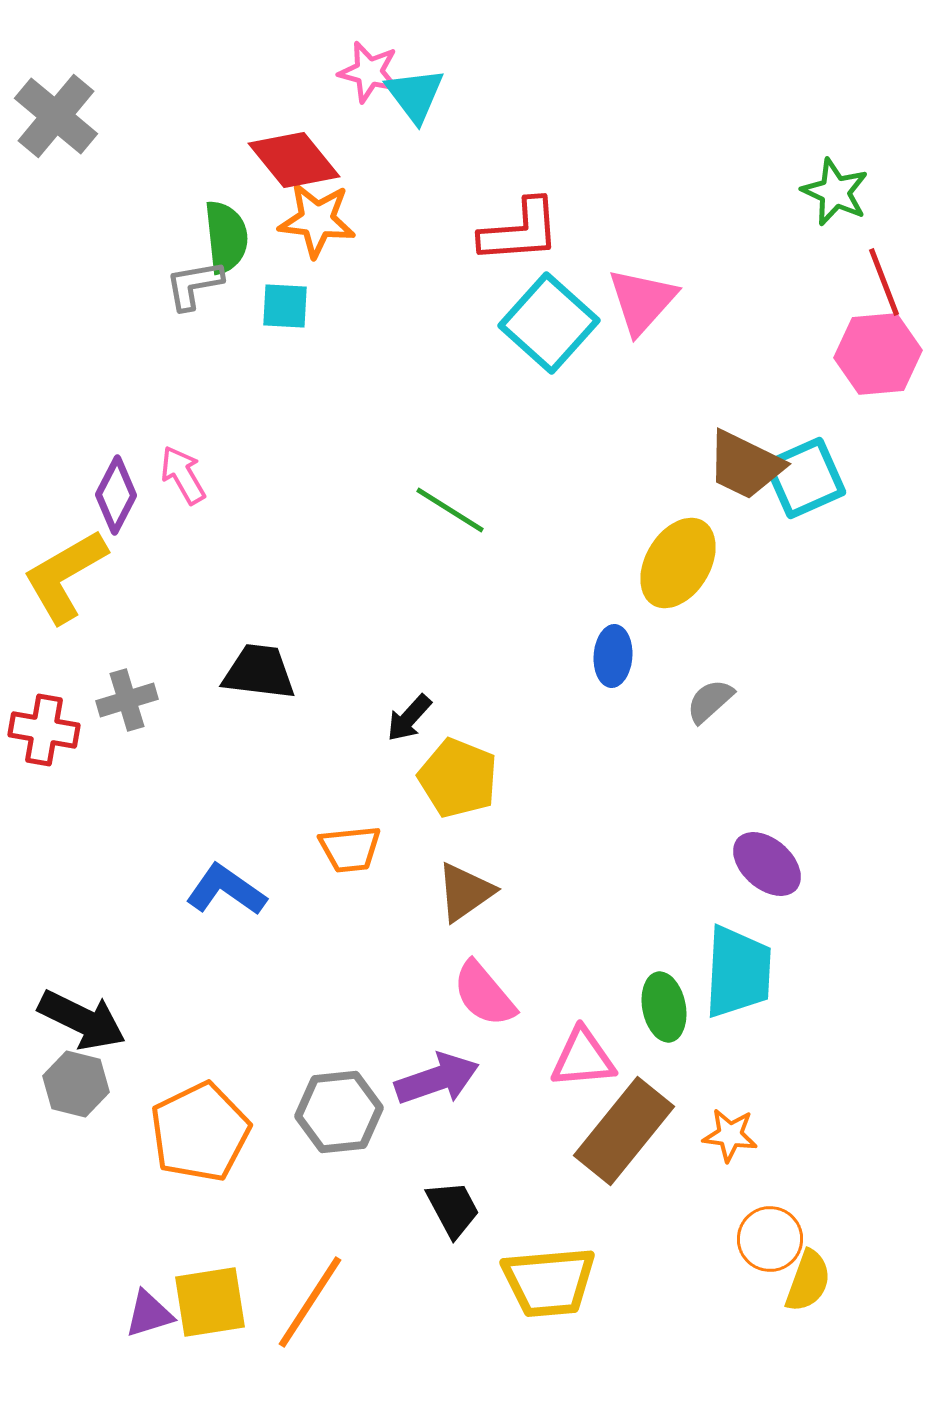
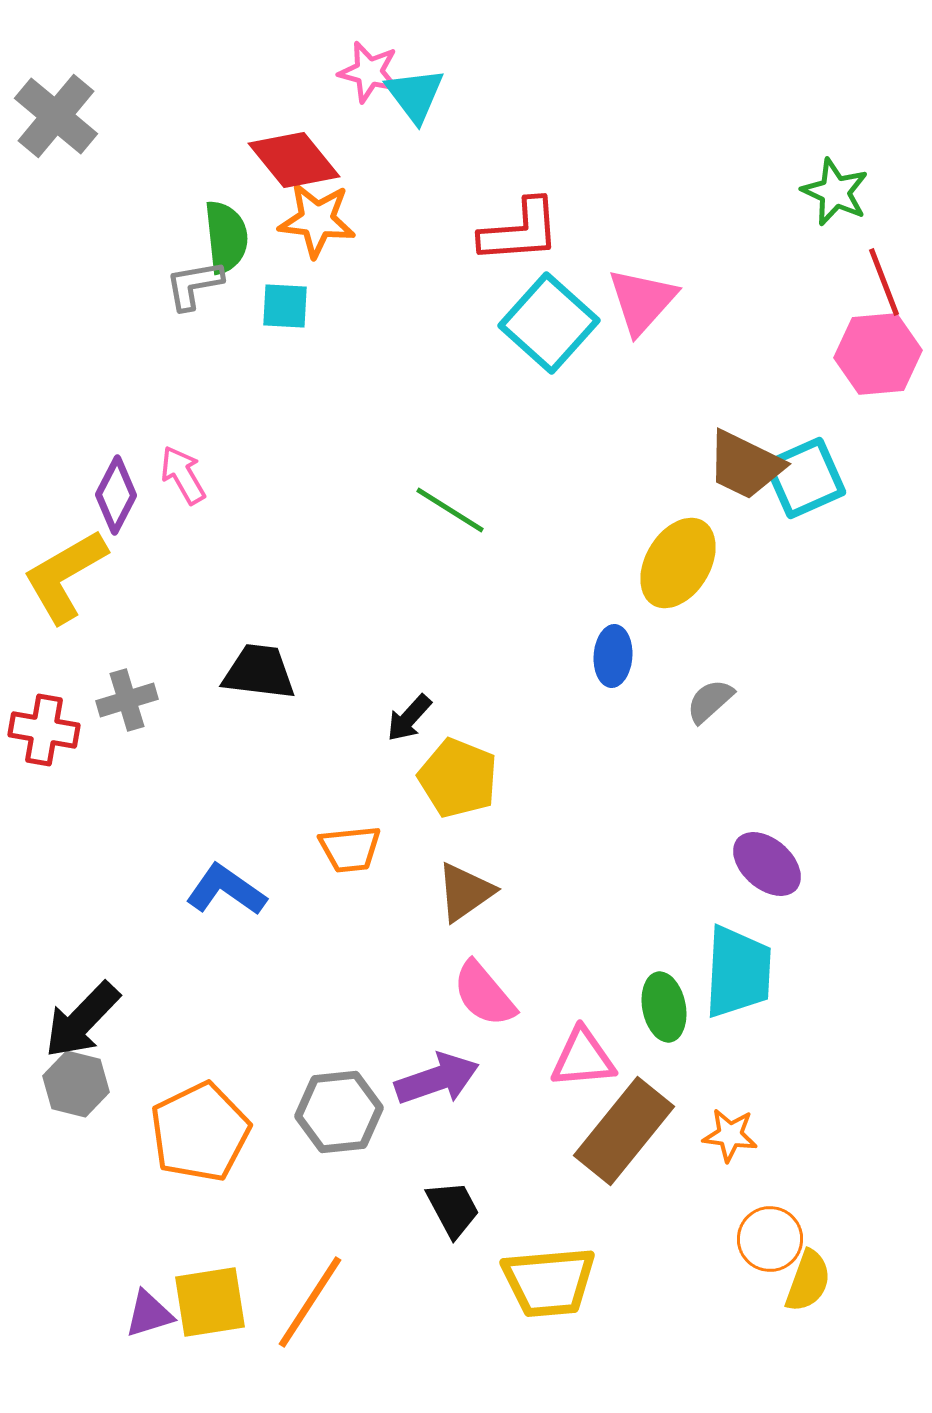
black arrow at (82, 1020): rotated 108 degrees clockwise
